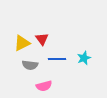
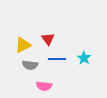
red triangle: moved 6 px right
yellow triangle: moved 1 px right, 2 px down
cyan star: rotated 16 degrees counterclockwise
pink semicircle: rotated 21 degrees clockwise
